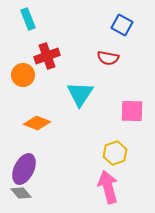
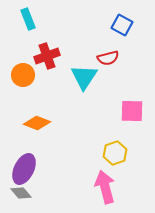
red semicircle: rotated 25 degrees counterclockwise
cyan triangle: moved 4 px right, 17 px up
pink arrow: moved 3 px left
